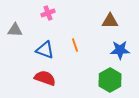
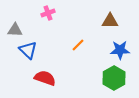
orange line: moved 3 px right; rotated 64 degrees clockwise
blue triangle: moved 17 px left; rotated 24 degrees clockwise
green hexagon: moved 4 px right, 2 px up
